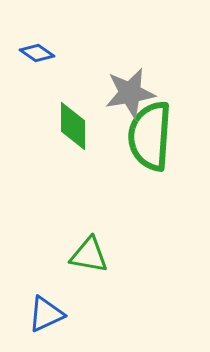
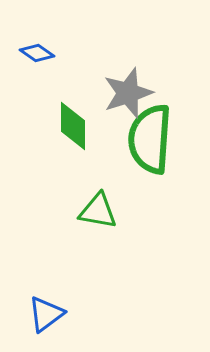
gray star: moved 2 px left; rotated 9 degrees counterclockwise
green semicircle: moved 3 px down
green triangle: moved 9 px right, 44 px up
blue triangle: rotated 12 degrees counterclockwise
